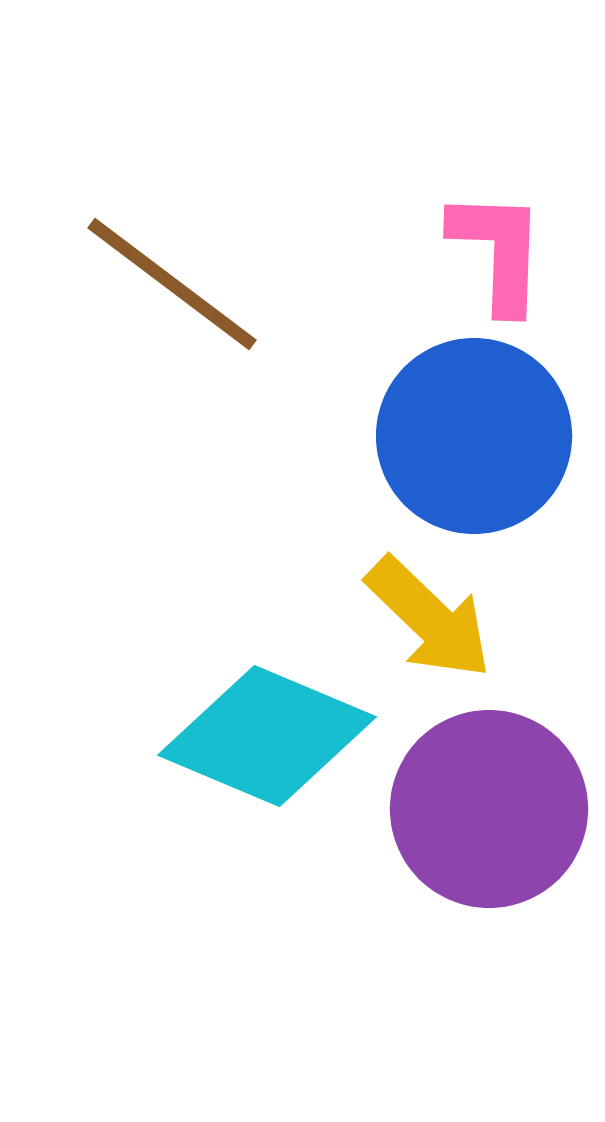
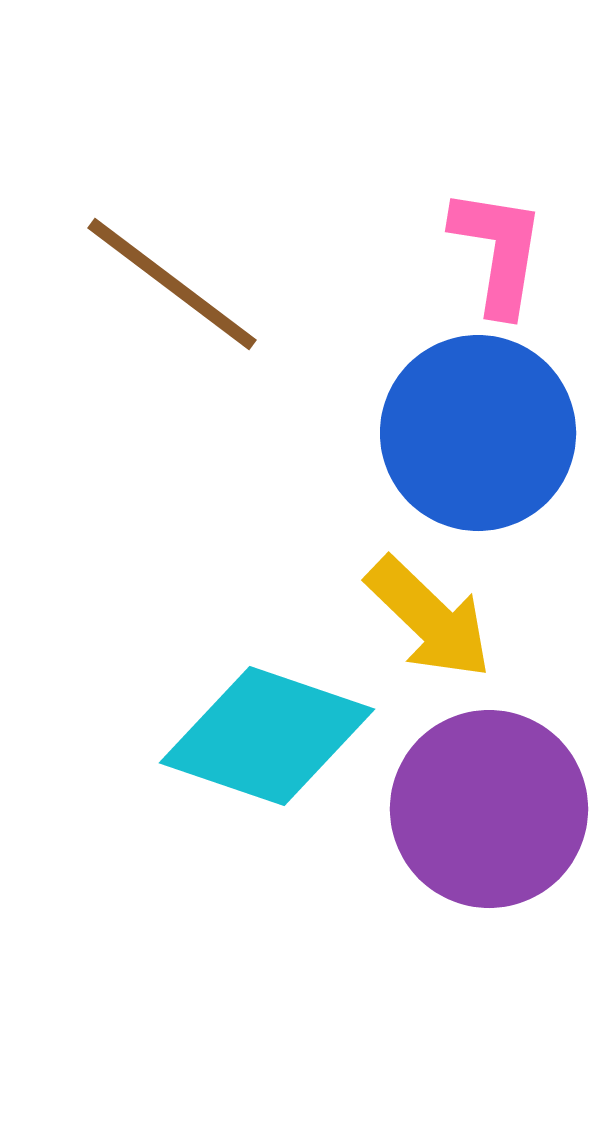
pink L-shape: rotated 7 degrees clockwise
blue circle: moved 4 px right, 3 px up
cyan diamond: rotated 4 degrees counterclockwise
